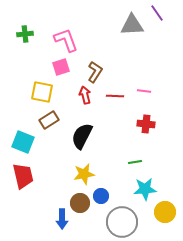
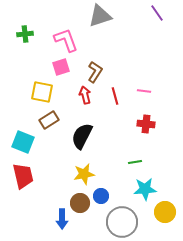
gray triangle: moved 32 px left, 9 px up; rotated 15 degrees counterclockwise
red line: rotated 72 degrees clockwise
